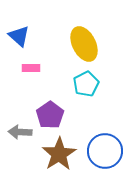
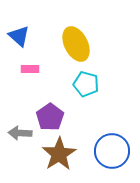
yellow ellipse: moved 8 px left
pink rectangle: moved 1 px left, 1 px down
cyan pentagon: rotated 30 degrees counterclockwise
purple pentagon: moved 2 px down
gray arrow: moved 1 px down
blue circle: moved 7 px right
